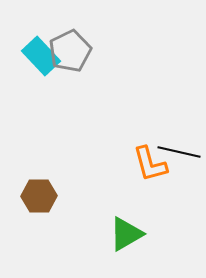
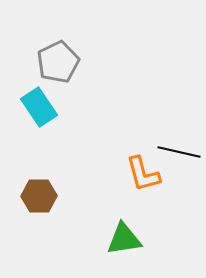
gray pentagon: moved 12 px left, 11 px down
cyan rectangle: moved 2 px left, 51 px down; rotated 9 degrees clockwise
orange L-shape: moved 7 px left, 10 px down
green triangle: moved 2 px left, 5 px down; rotated 21 degrees clockwise
